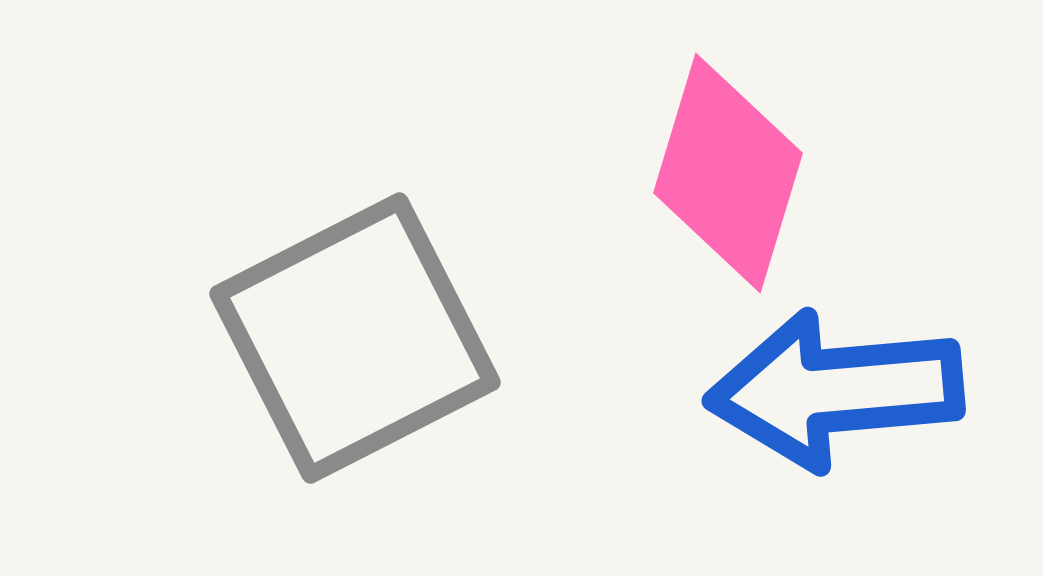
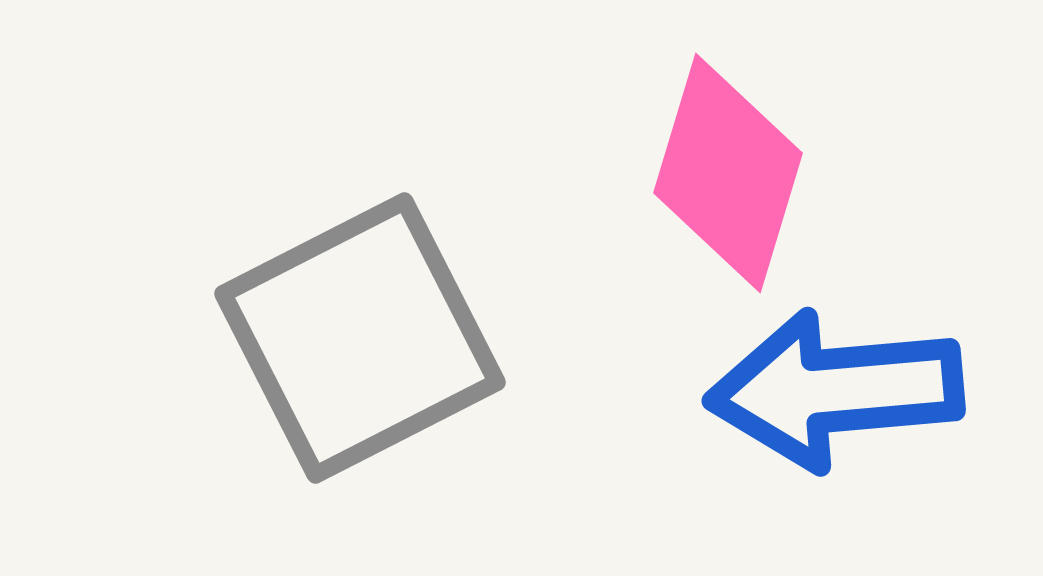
gray square: moved 5 px right
